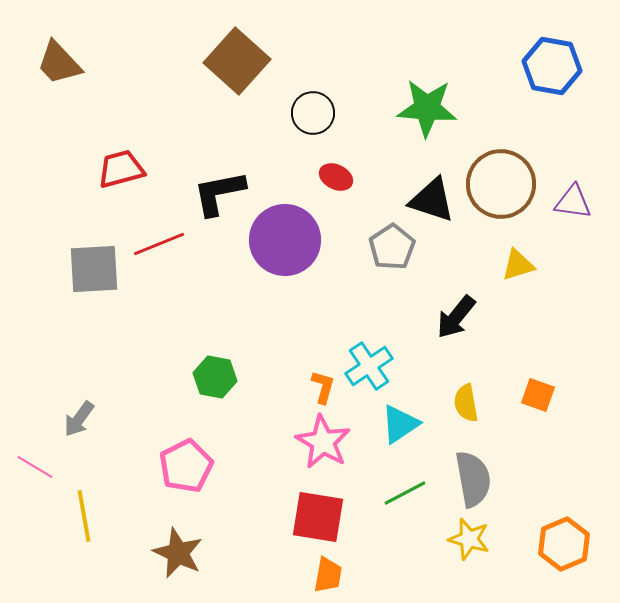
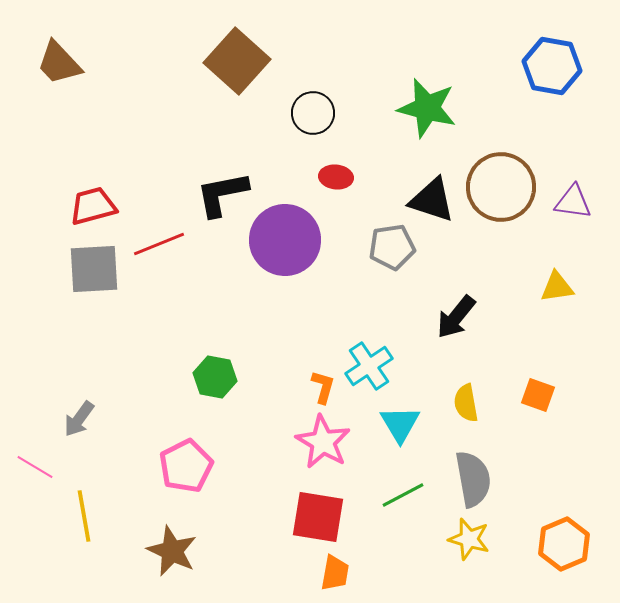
green star: rotated 10 degrees clockwise
red trapezoid: moved 28 px left, 37 px down
red ellipse: rotated 20 degrees counterclockwise
brown circle: moved 3 px down
black L-shape: moved 3 px right, 1 px down
gray pentagon: rotated 24 degrees clockwise
yellow triangle: moved 39 px right, 22 px down; rotated 9 degrees clockwise
cyan triangle: rotated 27 degrees counterclockwise
green line: moved 2 px left, 2 px down
brown star: moved 6 px left, 2 px up
orange trapezoid: moved 7 px right, 2 px up
